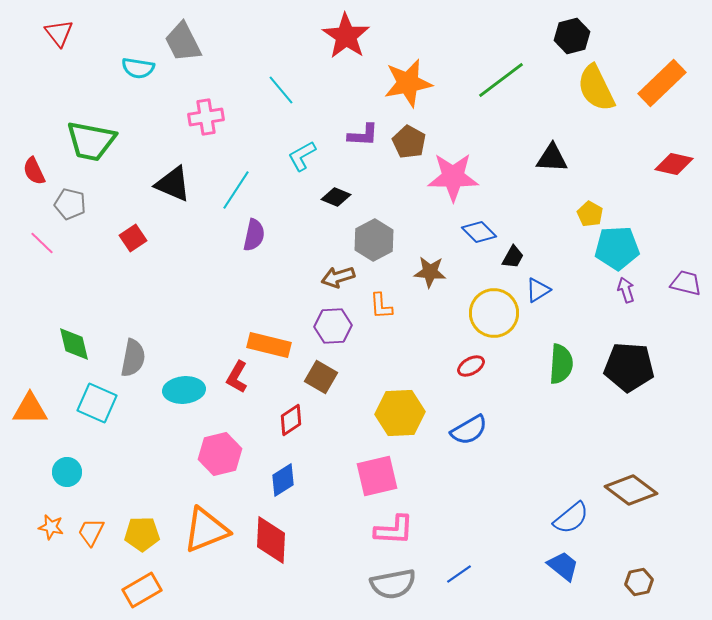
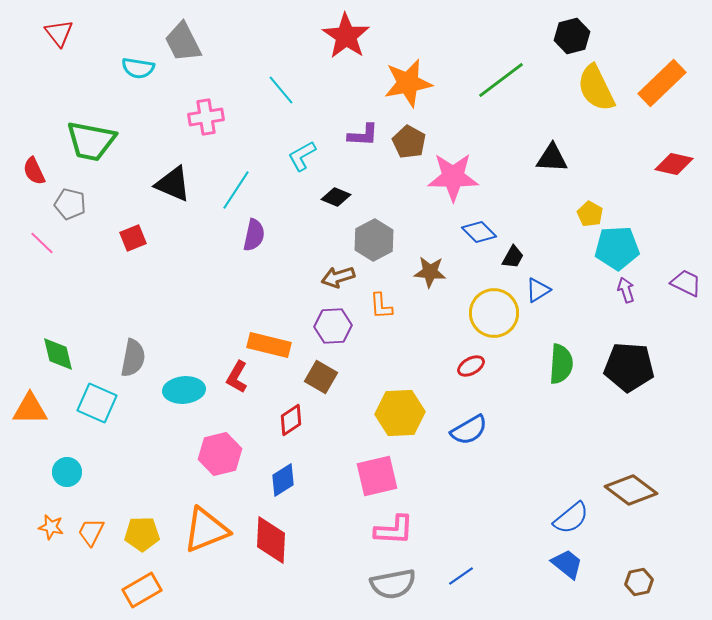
red square at (133, 238): rotated 12 degrees clockwise
purple trapezoid at (686, 283): rotated 12 degrees clockwise
green diamond at (74, 344): moved 16 px left, 10 px down
blue trapezoid at (563, 566): moved 4 px right, 2 px up
blue line at (459, 574): moved 2 px right, 2 px down
